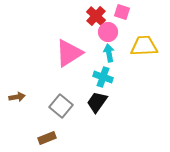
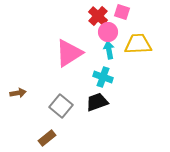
red cross: moved 2 px right
yellow trapezoid: moved 6 px left, 2 px up
cyan arrow: moved 3 px up
brown arrow: moved 1 px right, 4 px up
black trapezoid: rotated 35 degrees clockwise
brown rectangle: rotated 18 degrees counterclockwise
